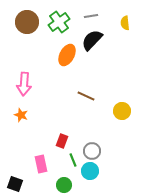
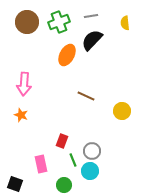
green cross: rotated 15 degrees clockwise
